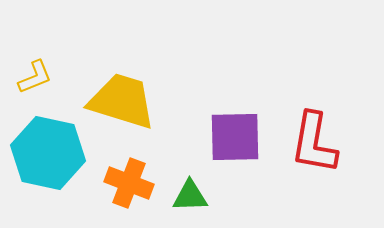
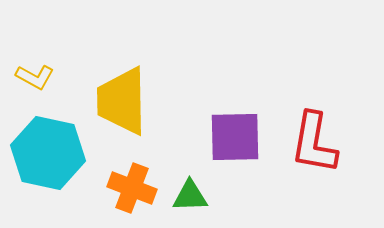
yellow L-shape: rotated 51 degrees clockwise
yellow trapezoid: rotated 108 degrees counterclockwise
orange cross: moved 3 px right, 5 px down
